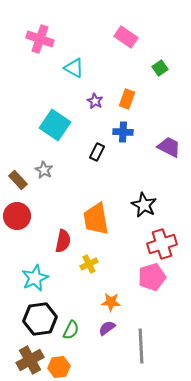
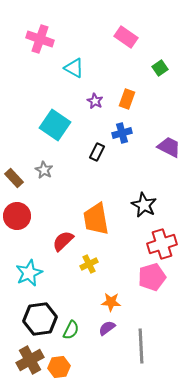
blue cross: moved 1 px left, 1 px down; rotated 18 degrees counterclockwise
brown rectangle: moved 4 px left, 2 px up
red semicircle: rotated 145 degrees counterclockwise
cyan star: moved 6 px left, 5 px up
